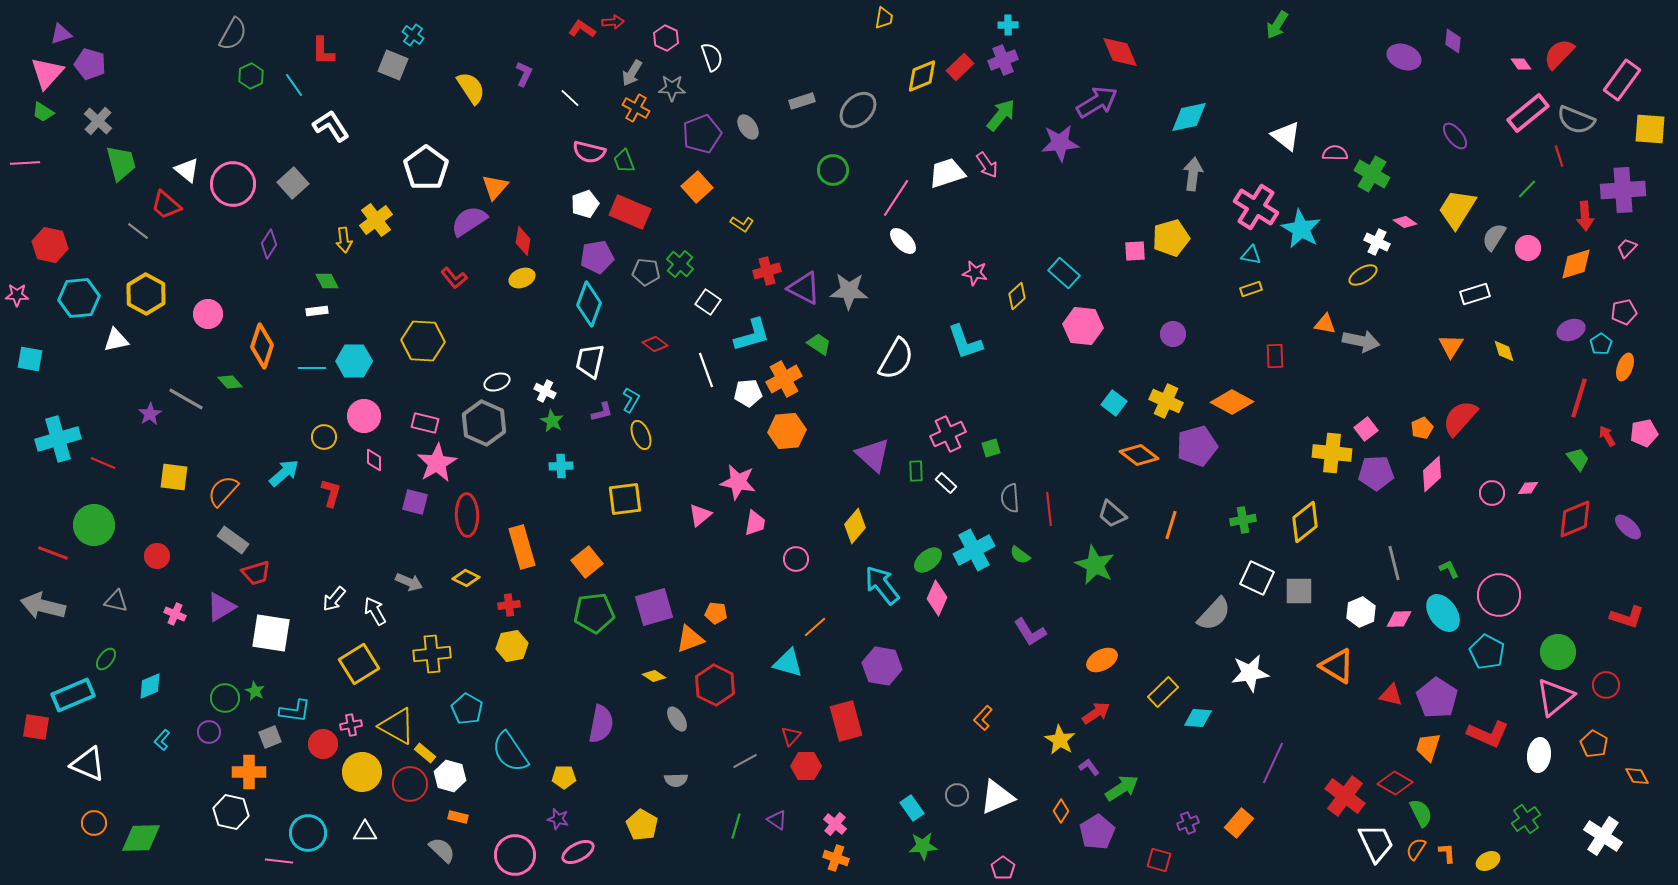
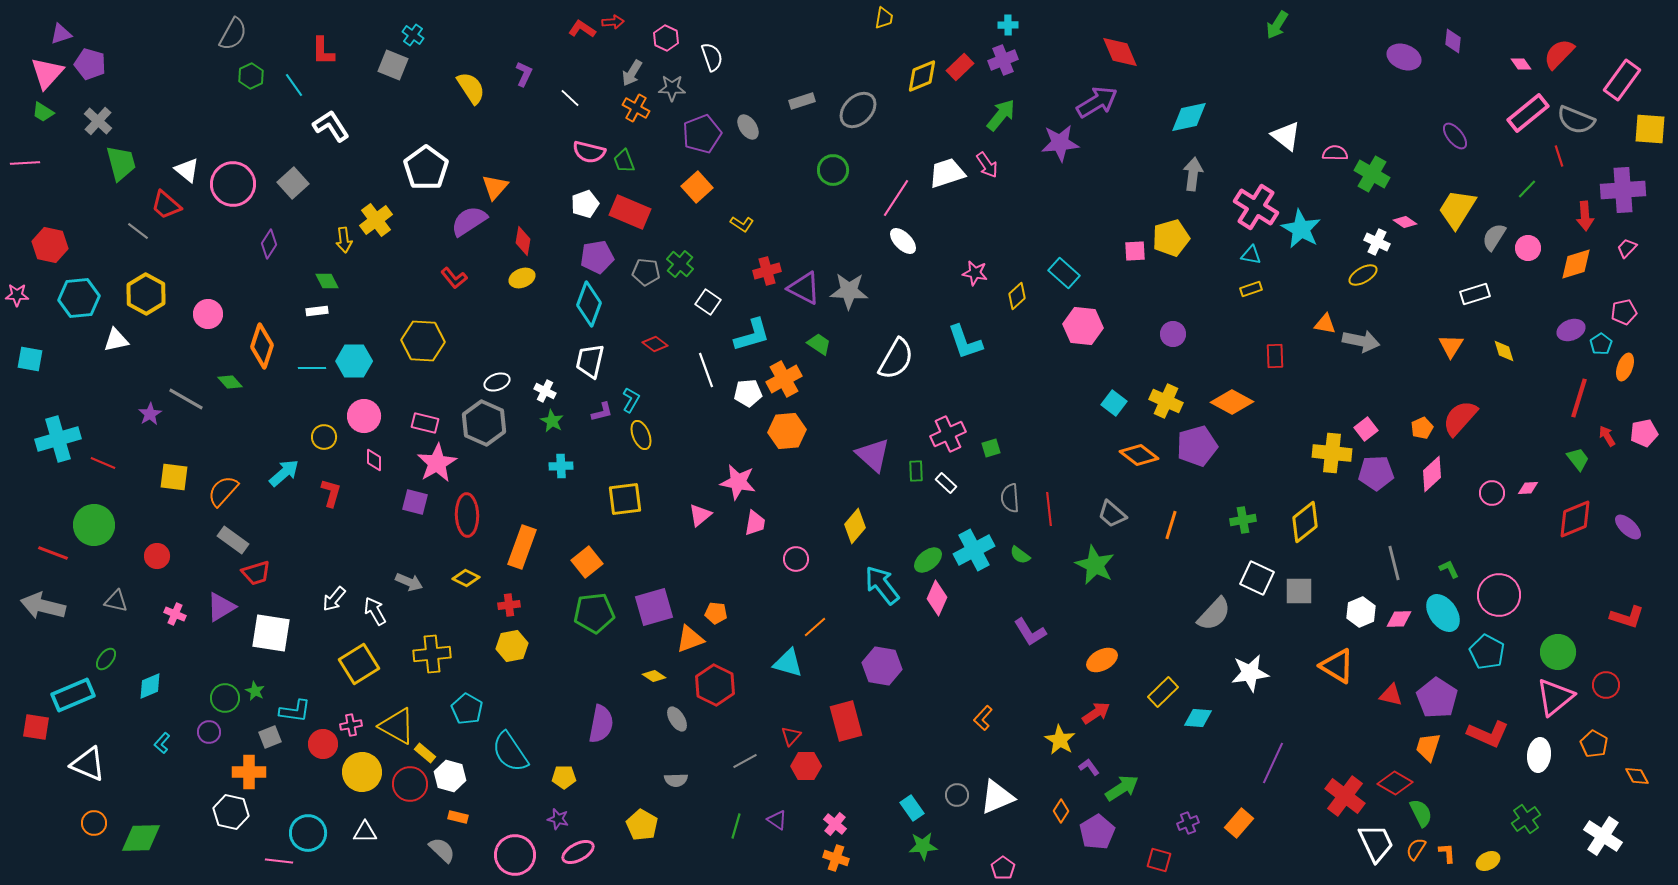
orange rectangle at (522, 547): rotated 36 degrees clockwise
cyan L-shape at (162, 740): moved 3 px down
